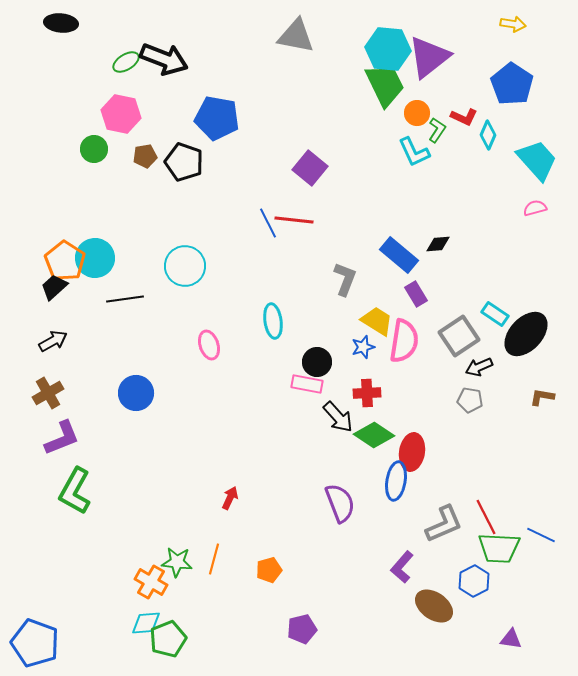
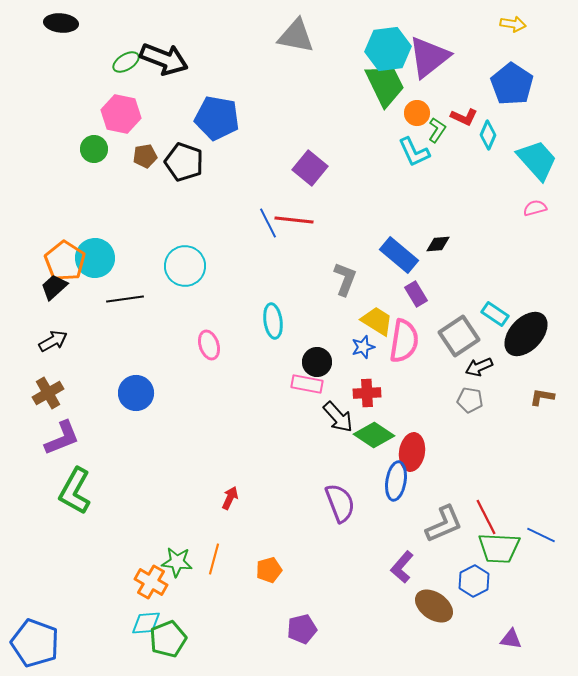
cyan hexagon at (388, 49): rotated 12 degrees counterclockwise
